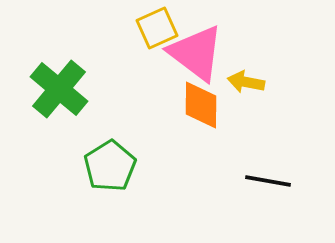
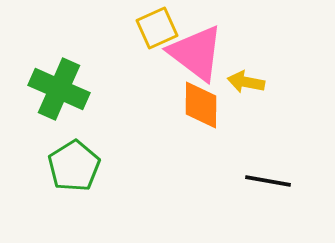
green cross: rotated 16 degrees counterclockwise
green pentagon: moved 36 px left
